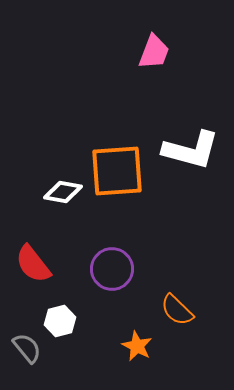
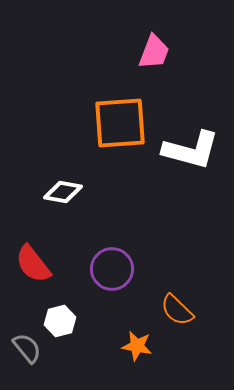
orange square: moved 3 px right, 48 px up
orange star: rotated 16 degrees counterclockwise
